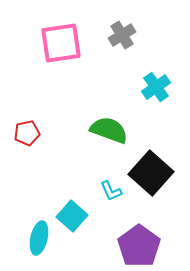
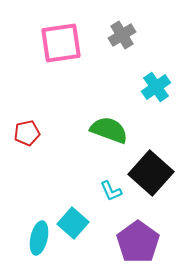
cyan square: moved 1 px right, 7 px down
purple pentagon: moved 1 px left, 4 px up
